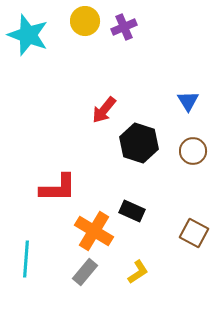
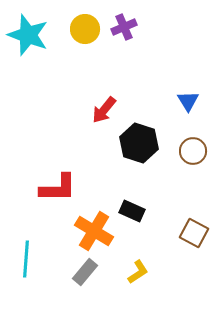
yellow circle: moved 8 px down
